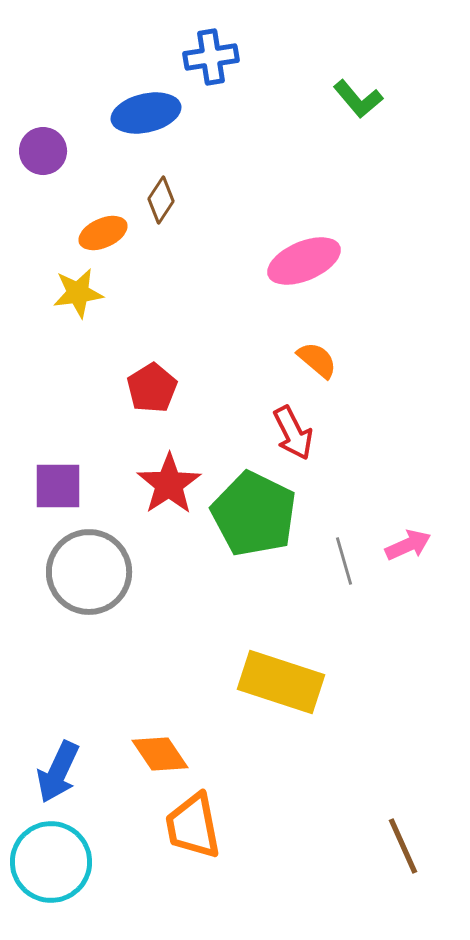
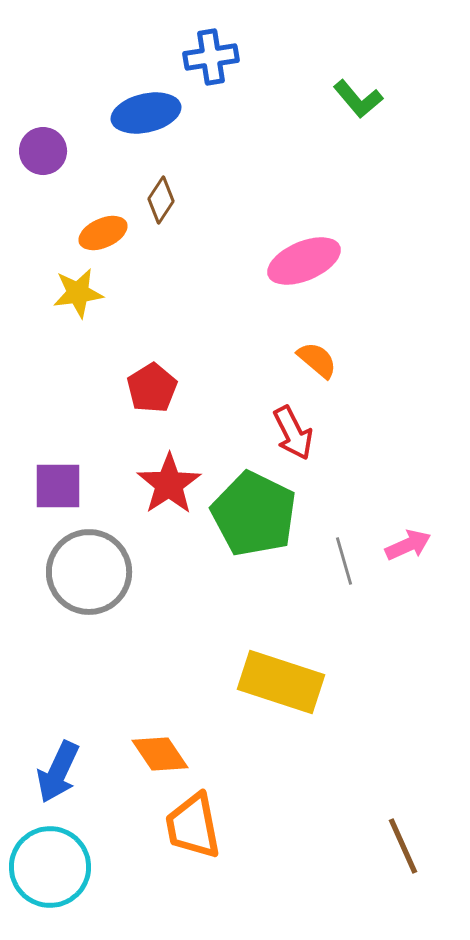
cyan circle: moved 1 px left, 5 px down
